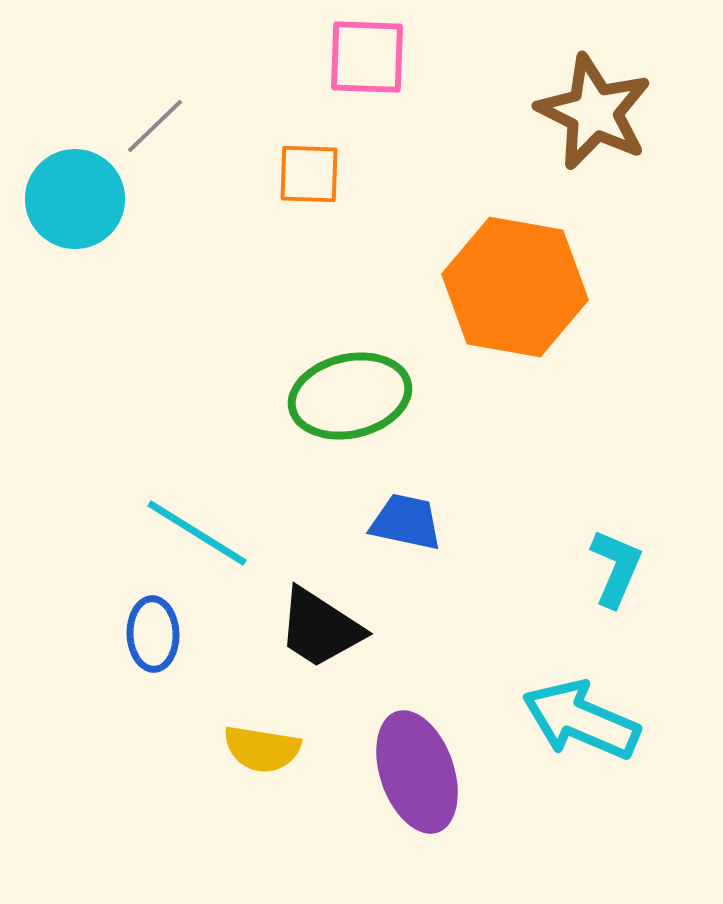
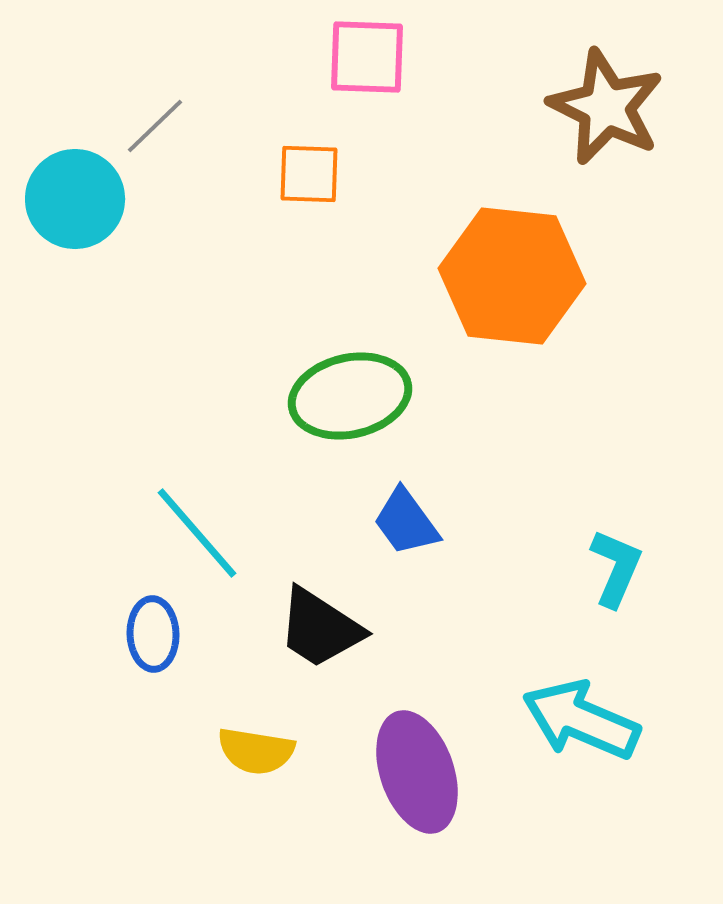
brown star: moved 12 px right, 5 px up
orange hexagon: moved 3 px left, 11 px up; rotated 4 degrees counterclockwise
blue trapezoid: rotated 138 degrees counterclockwise
cyan line: rotated 17 degrees clockwise
yellow semicircle: moved 6 px left, 2 px down
